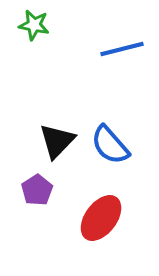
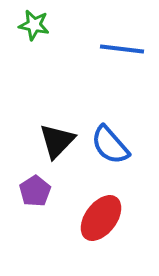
blue line: rotated 21 degrees clockwise
purple pentagon: moved 2 px left, 1 px down
